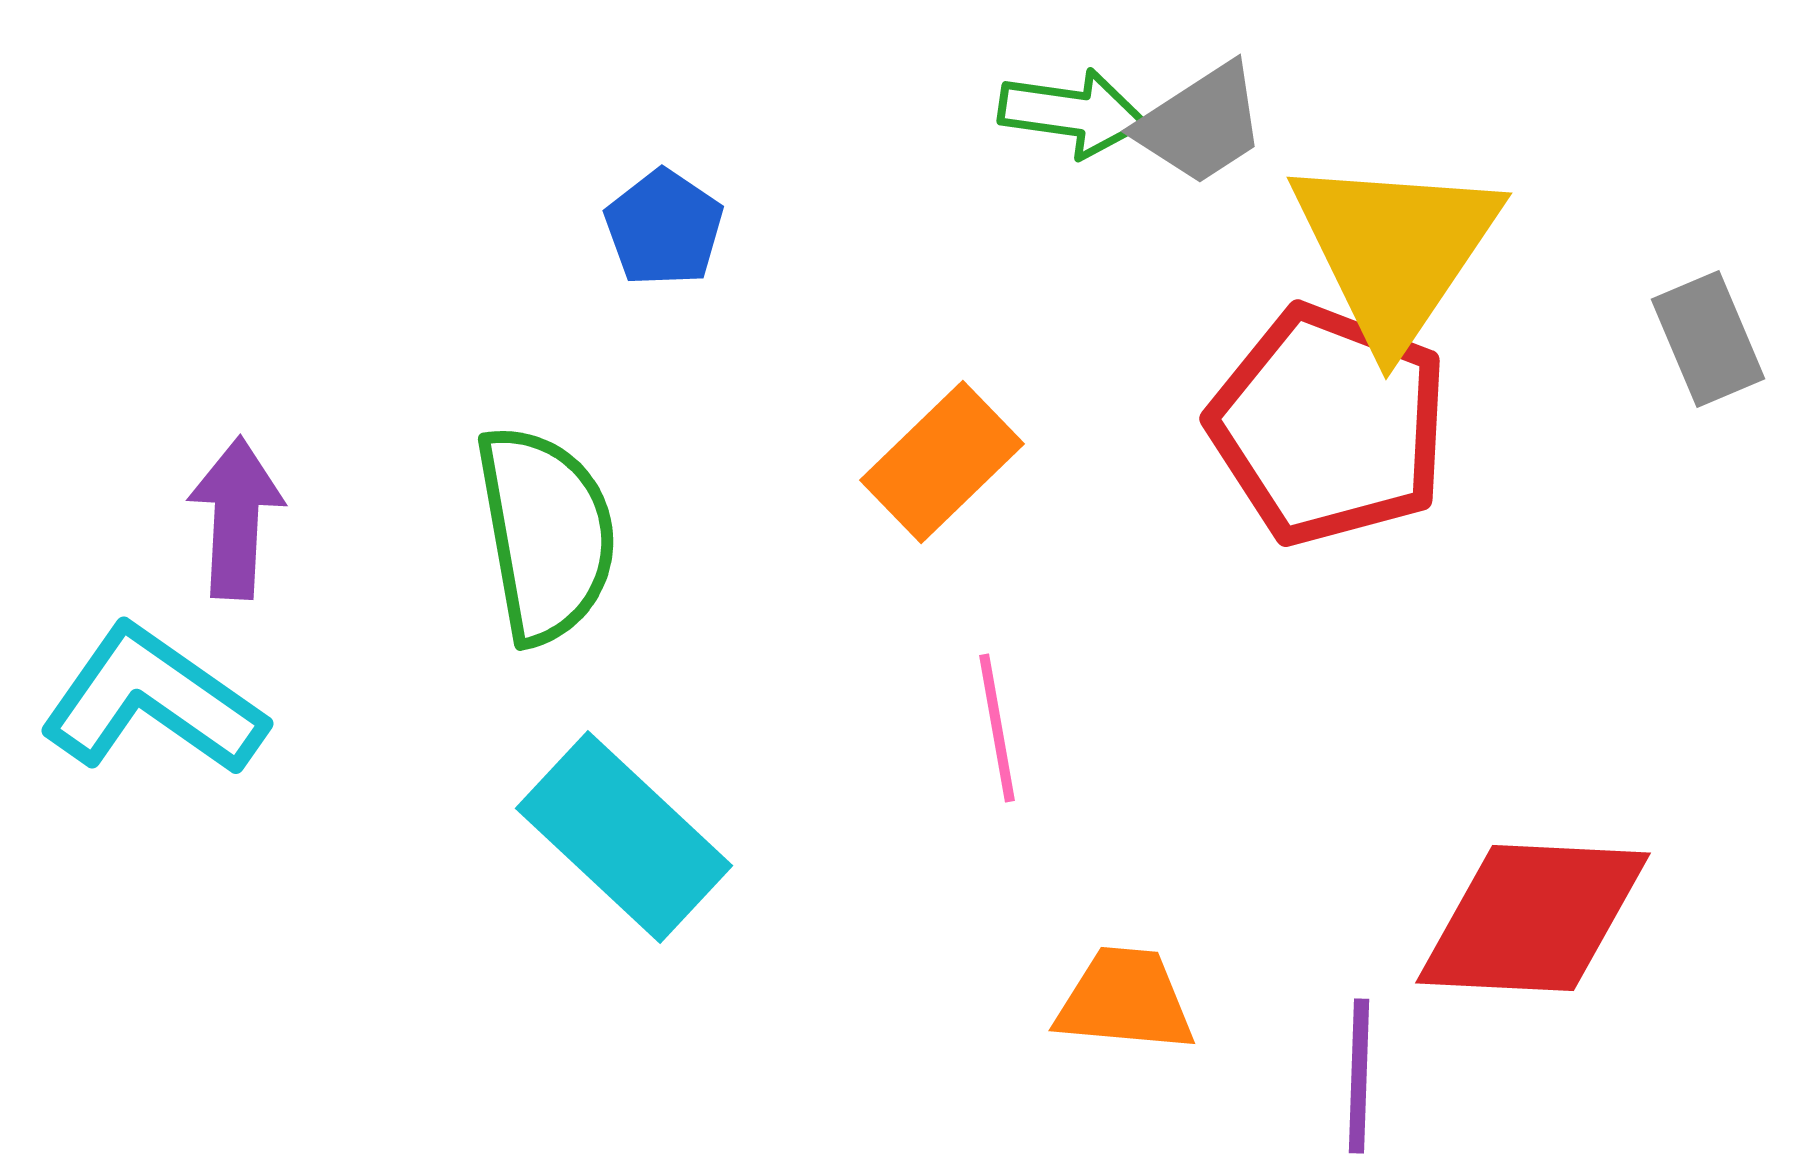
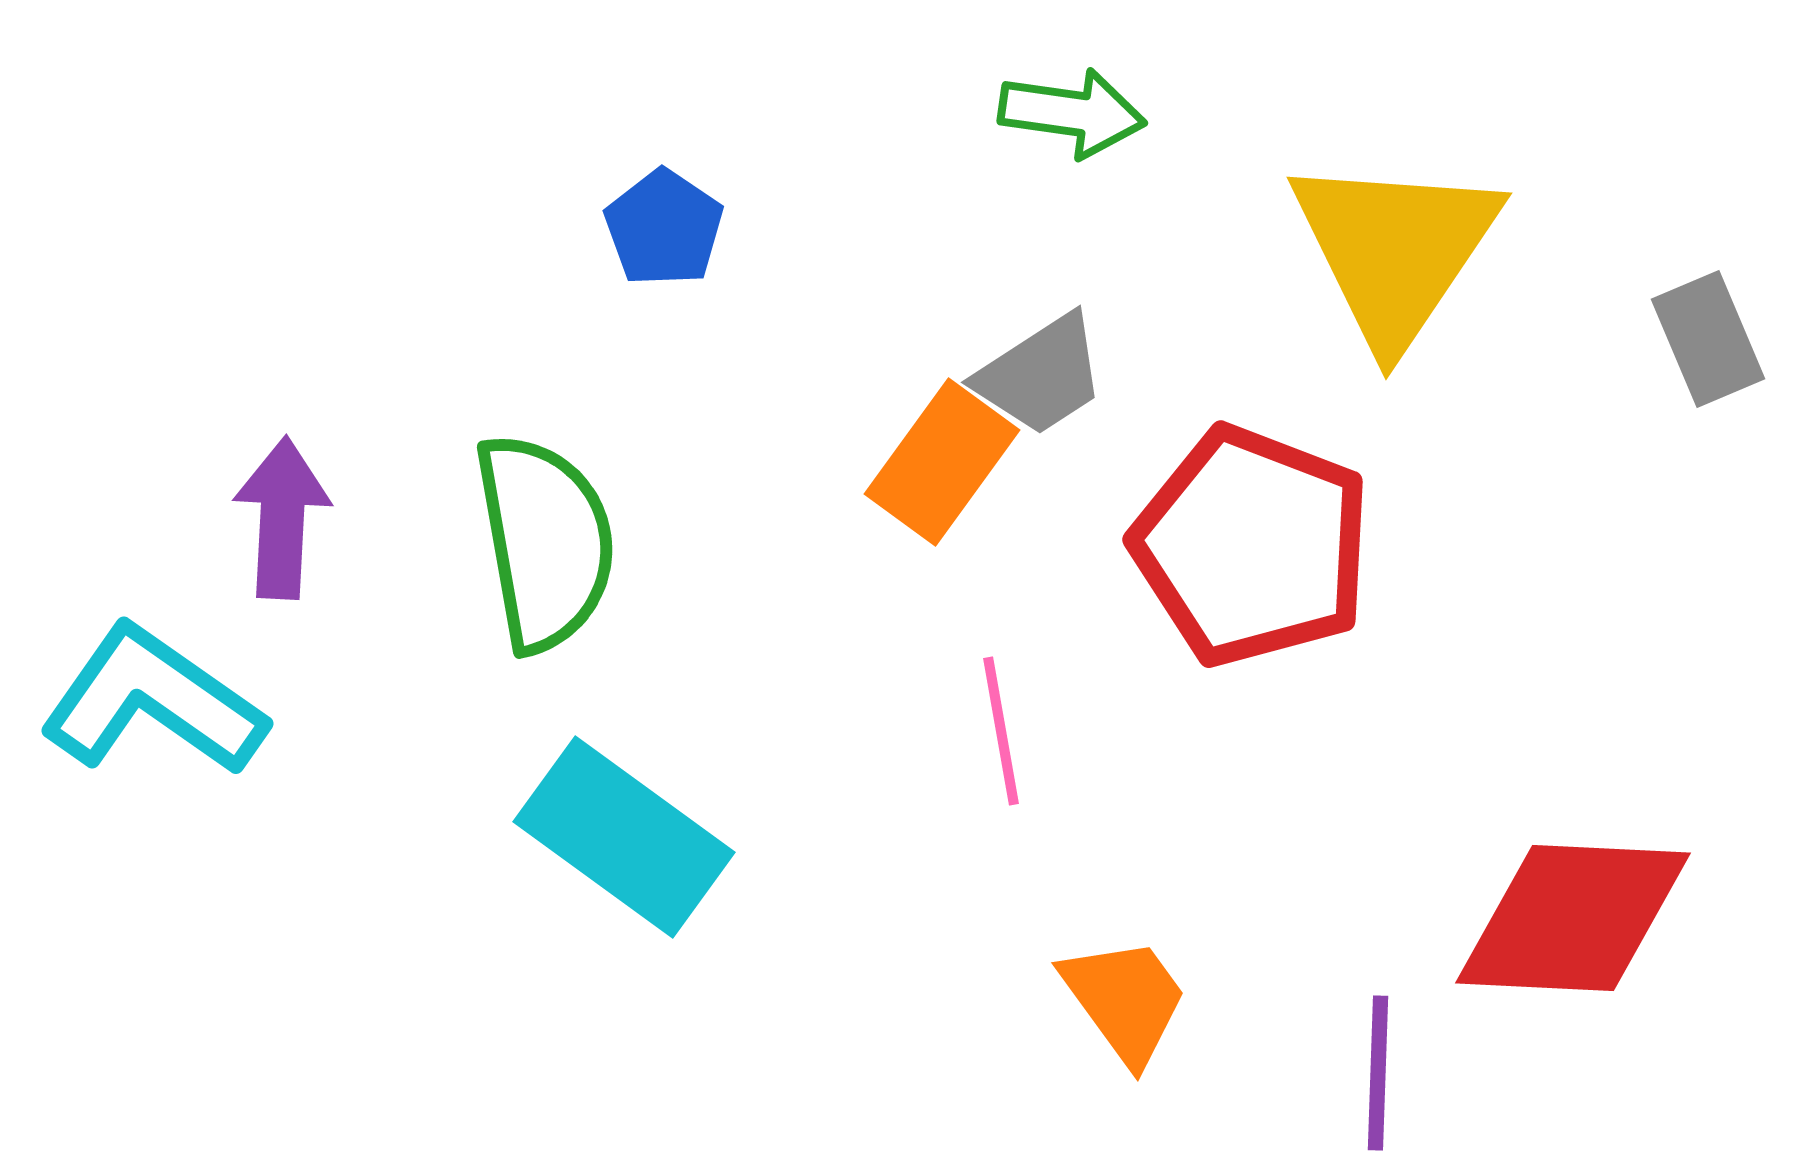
gray trapezoid: moved 160 px left, 251 px down
red pentagon: moved 77 px left, 121 px down
orange rectangle: rotated 10 degrees counterclockwise
purple arrow: moved 46 px right
green semicircle: moved 1 px left, 8 px down
pink line: moved 4 px right, 3 px down
cyan rectangle: rotated 7 degrees counterclockwise
red diamond: moved 40 px right
orange trapezoid: rotated 49 degrees clockwise
purple line: moved 19 px right, 3 px up
